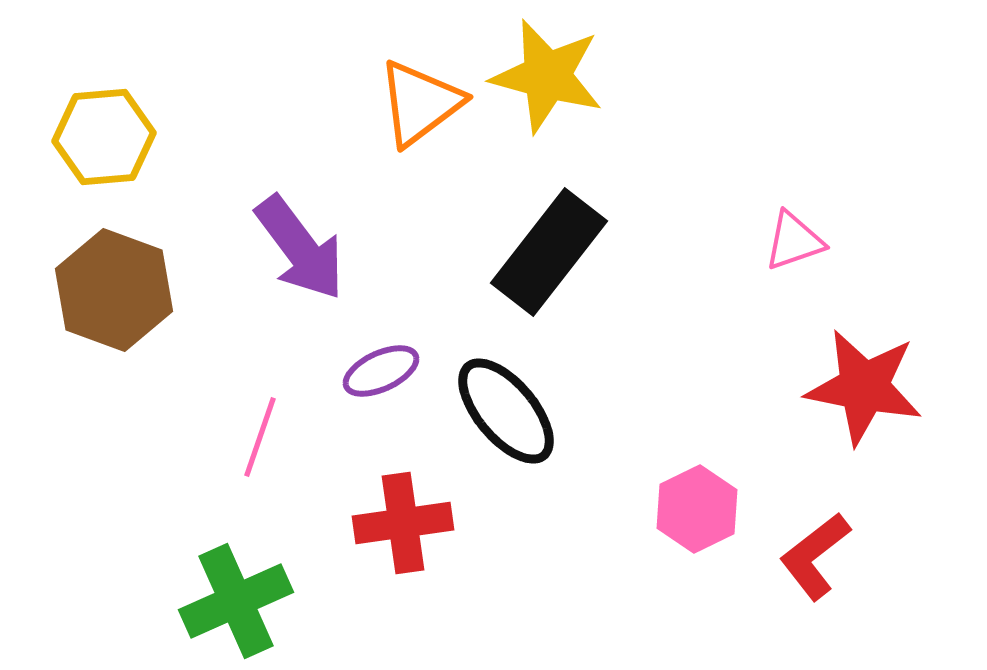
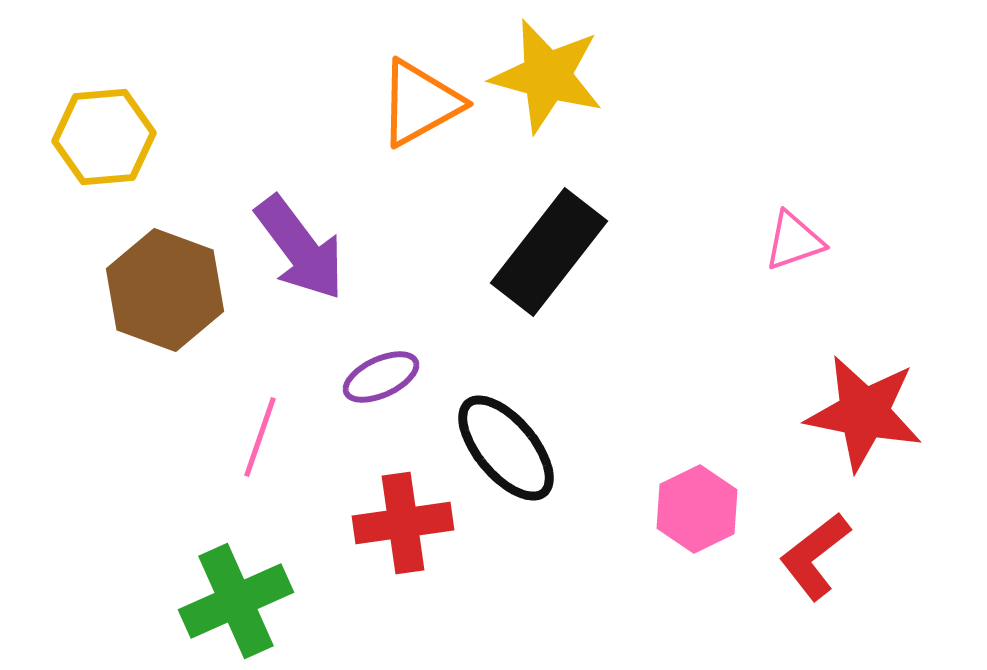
orange triangle: rotated 8 degrees clockwise
brown hexagon: moved 51 px right
purple ellipse: moved 6 px down
red star: moved 26 px down
black ellipse: moved 37 px down
